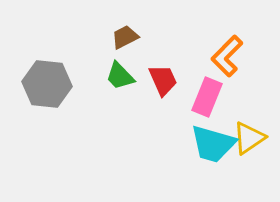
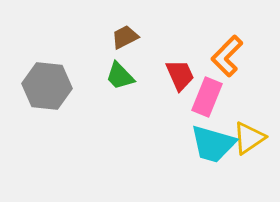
red trapezoid: moved 17 px right, 5 px up
gray hexagon: moved 2 px down
